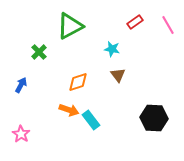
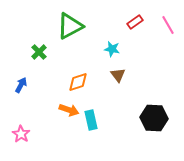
cyan rectangle: rotated 24 degrees clockwise
